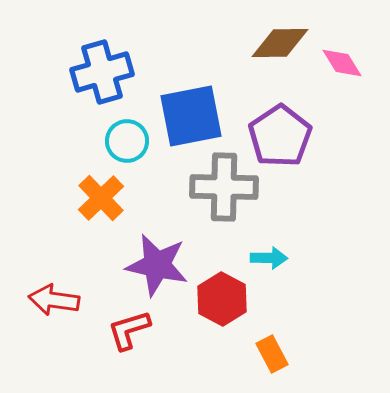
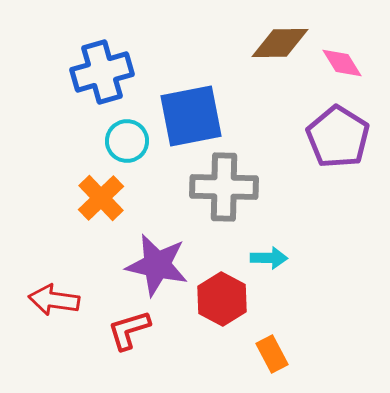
purple pentagon: moved 58 px right, 1 px down; rotated 6 degrees counterclockwise
